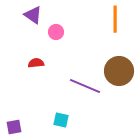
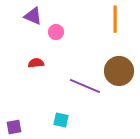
purple triangle: moved 1 px down; rotated 12 degrees counterclockwise
